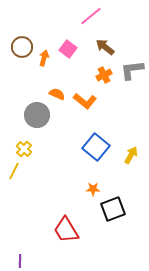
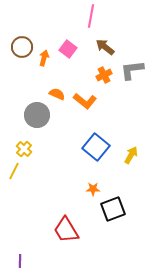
pink line: rotated 40 degrees counterclockwise
